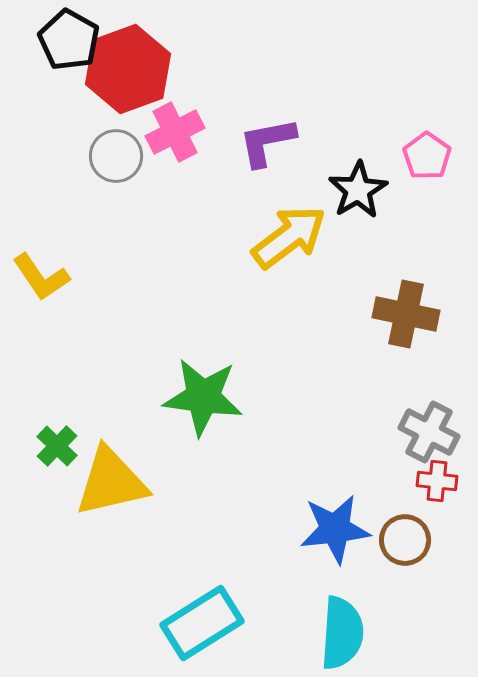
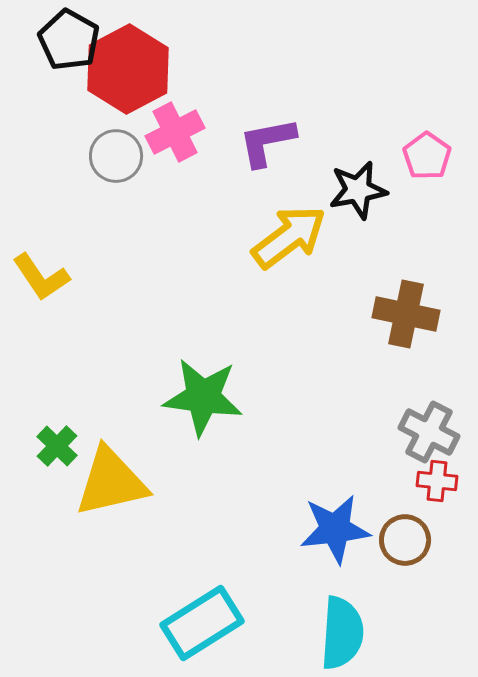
red hexagon: rotated 8 degrees counterclockwise
black star: rotated 20 degrees clockwise
